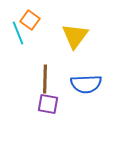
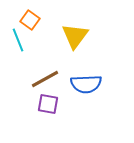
cyan line: moved 7 px down
brown line: rotated 60 degrees clockwise
